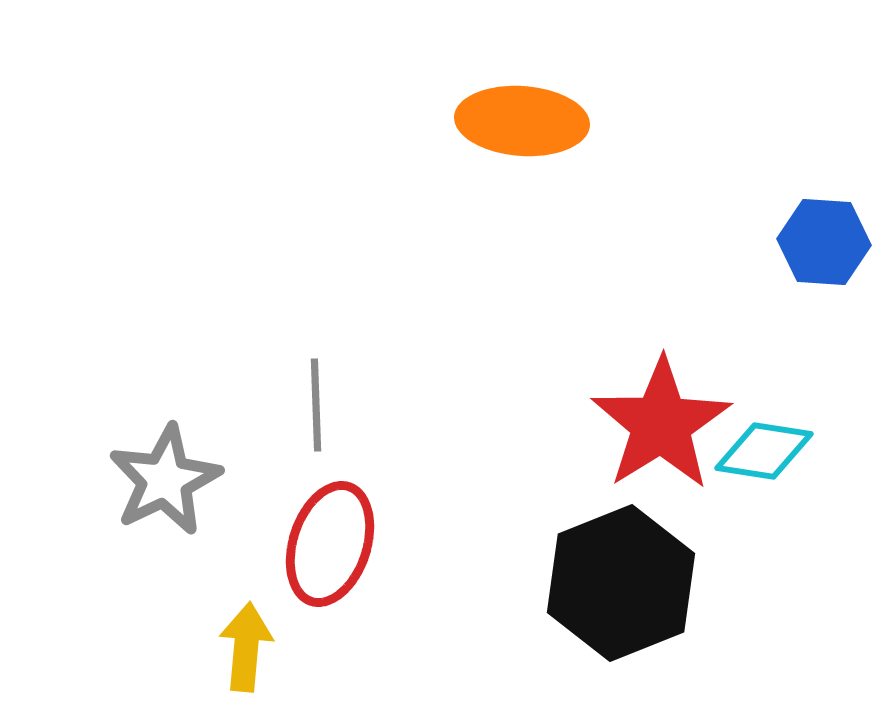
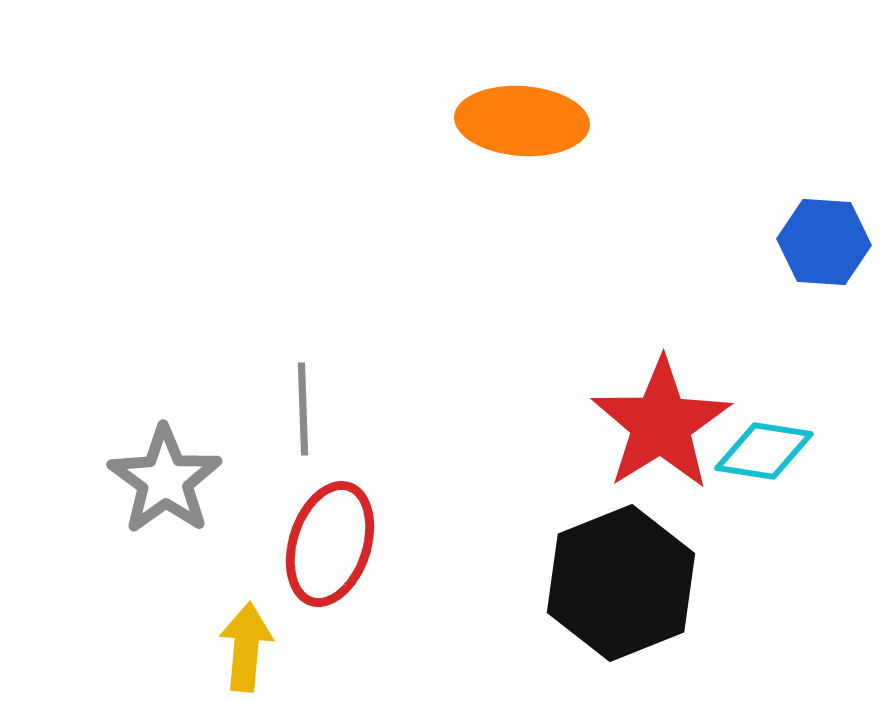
gray line: moved 13 px left, 4 px down
gray star: rotated 10 degrees counterclockwise
